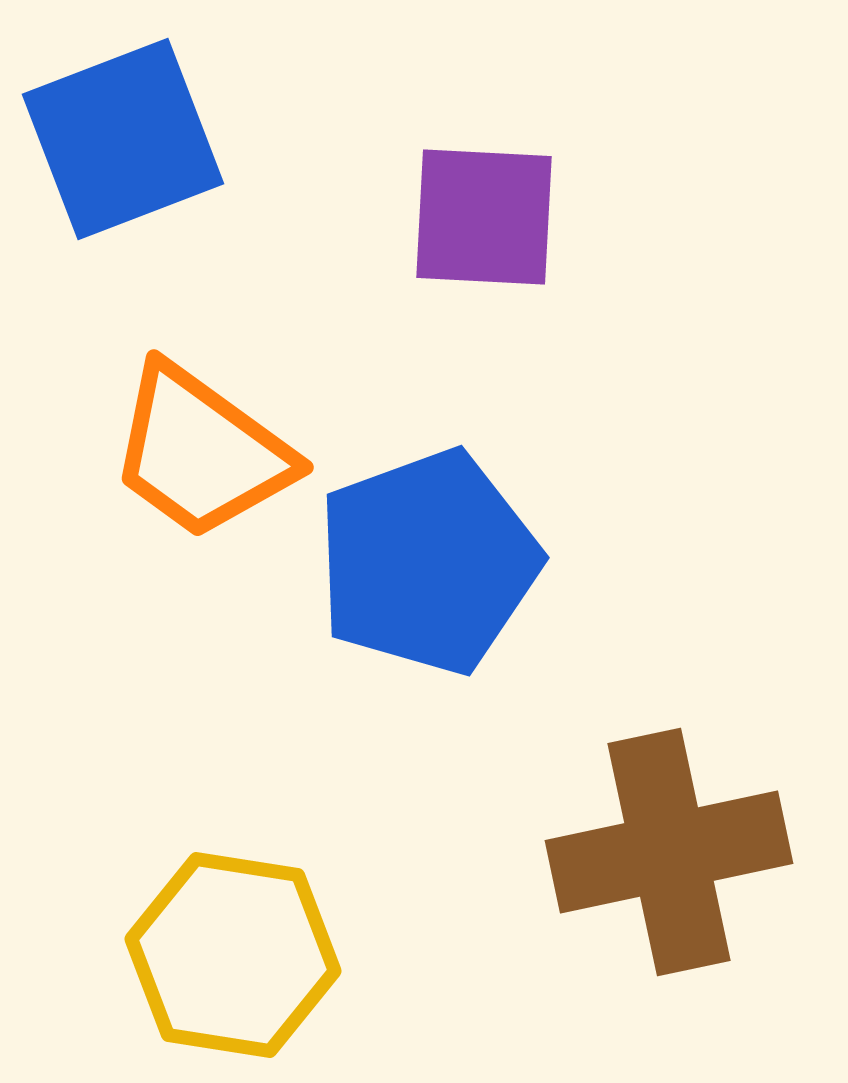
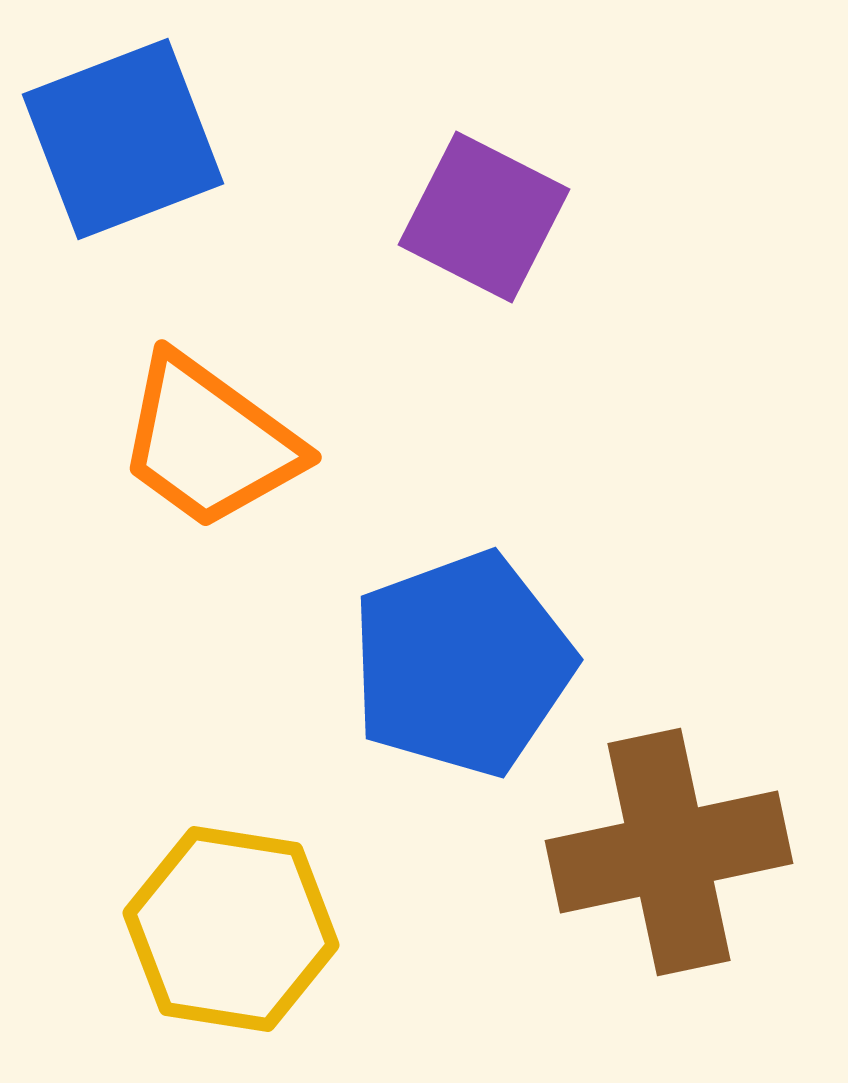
purple square: rotated 24 degrees clockwise
orange trapezoid: moved 8 px right, 10 px up
blue pentagon: moved 34 px right, 102 px down
yellow hexagon: moved 2 px left, 26 px up
